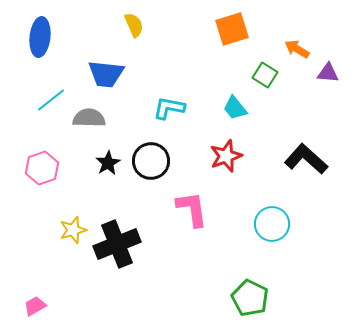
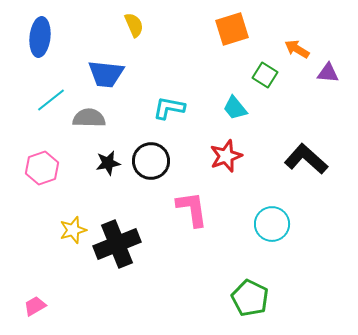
black star: rotated 20 degrees clockwise
